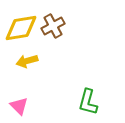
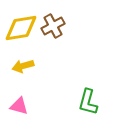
yellow arrow: moved 4 px left, 5 px down
pink triangle: rotated 30 degrees counterclockwise
